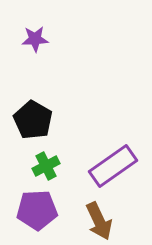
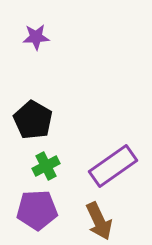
purple star: moved 1 px right, 2 px up
